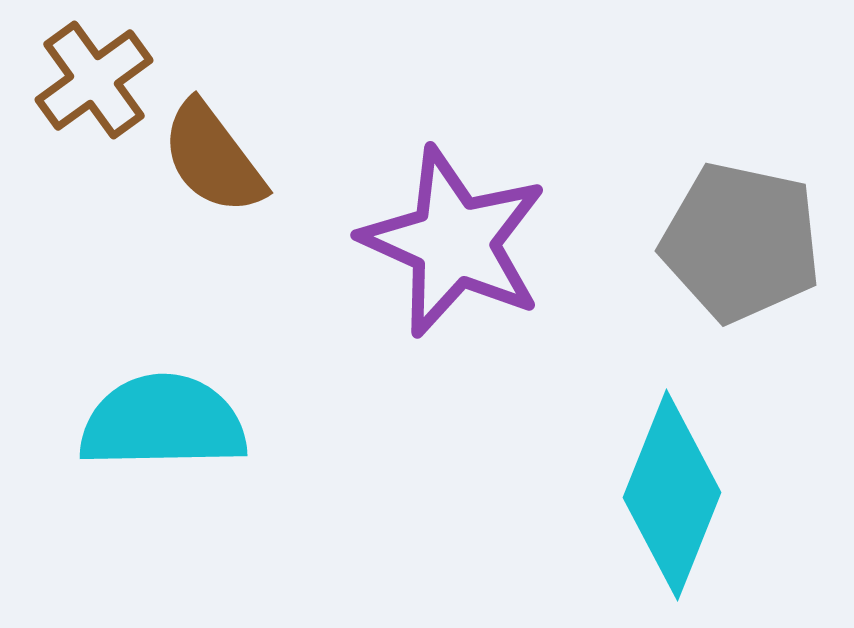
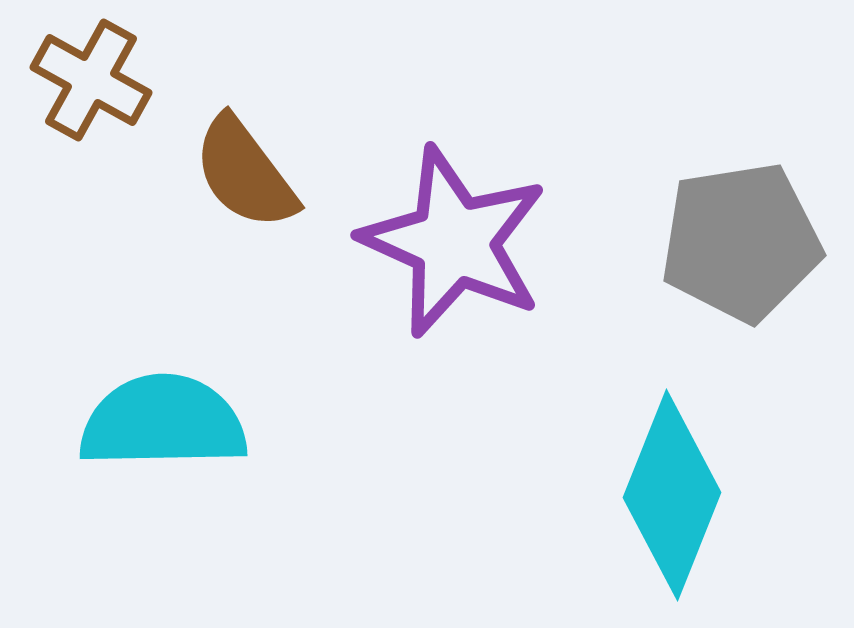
brown cross: moved 3 px left; rotated 25 degrees counterclockwise
brown semicircle: moved 32 px right, 15 px down
gray pentagon: rotated 21 degrees counterclockwise
